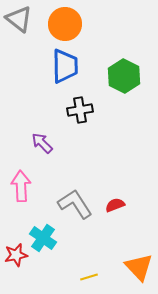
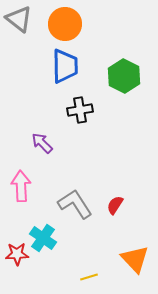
red semicircle: rotated 36 degrees counterclockwise
red star: moved 1 px right, 1 px up; rotated 10 degrees clockwise
orange triangle: moved 4 px left, 8 px up
